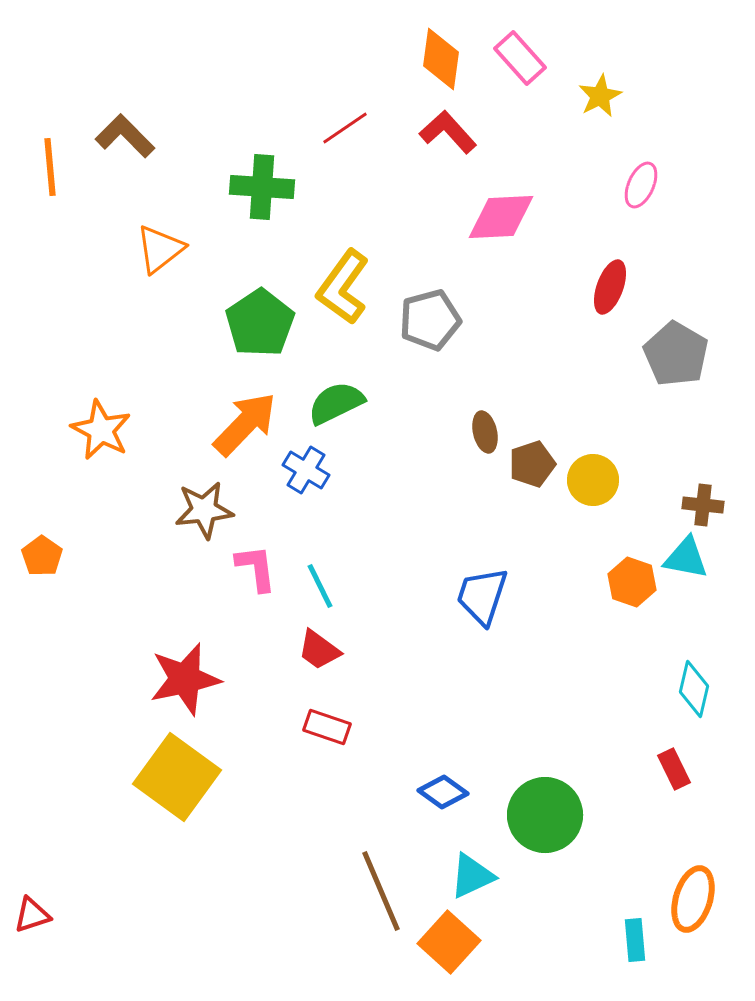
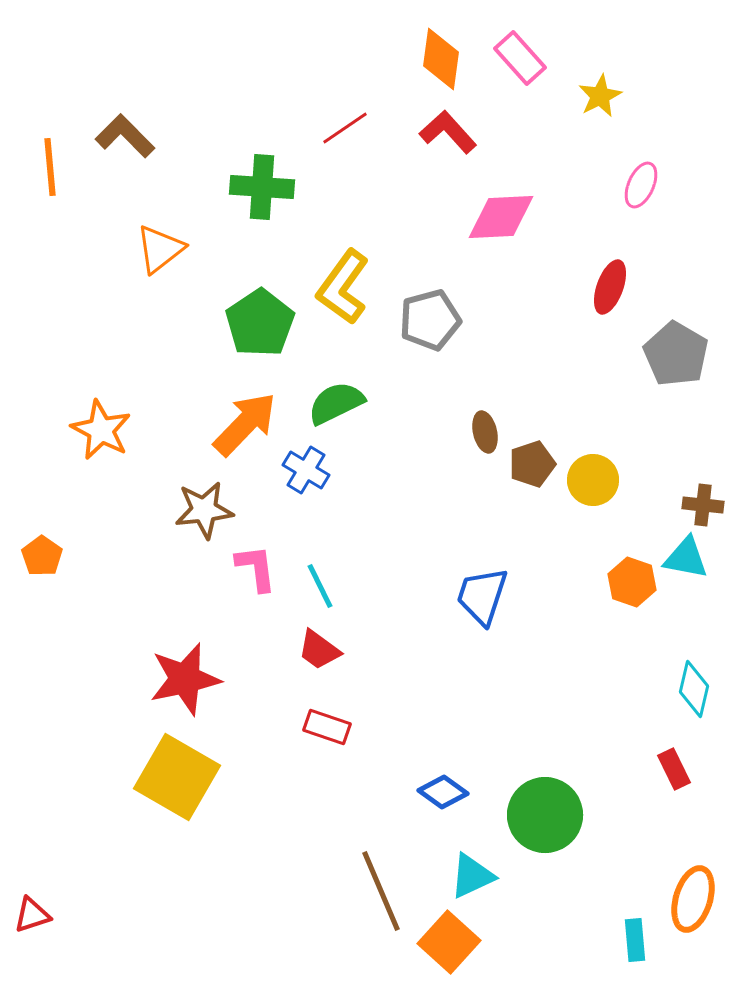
yellow square at (177, 777): rotated 6 degrees counterclockwise
